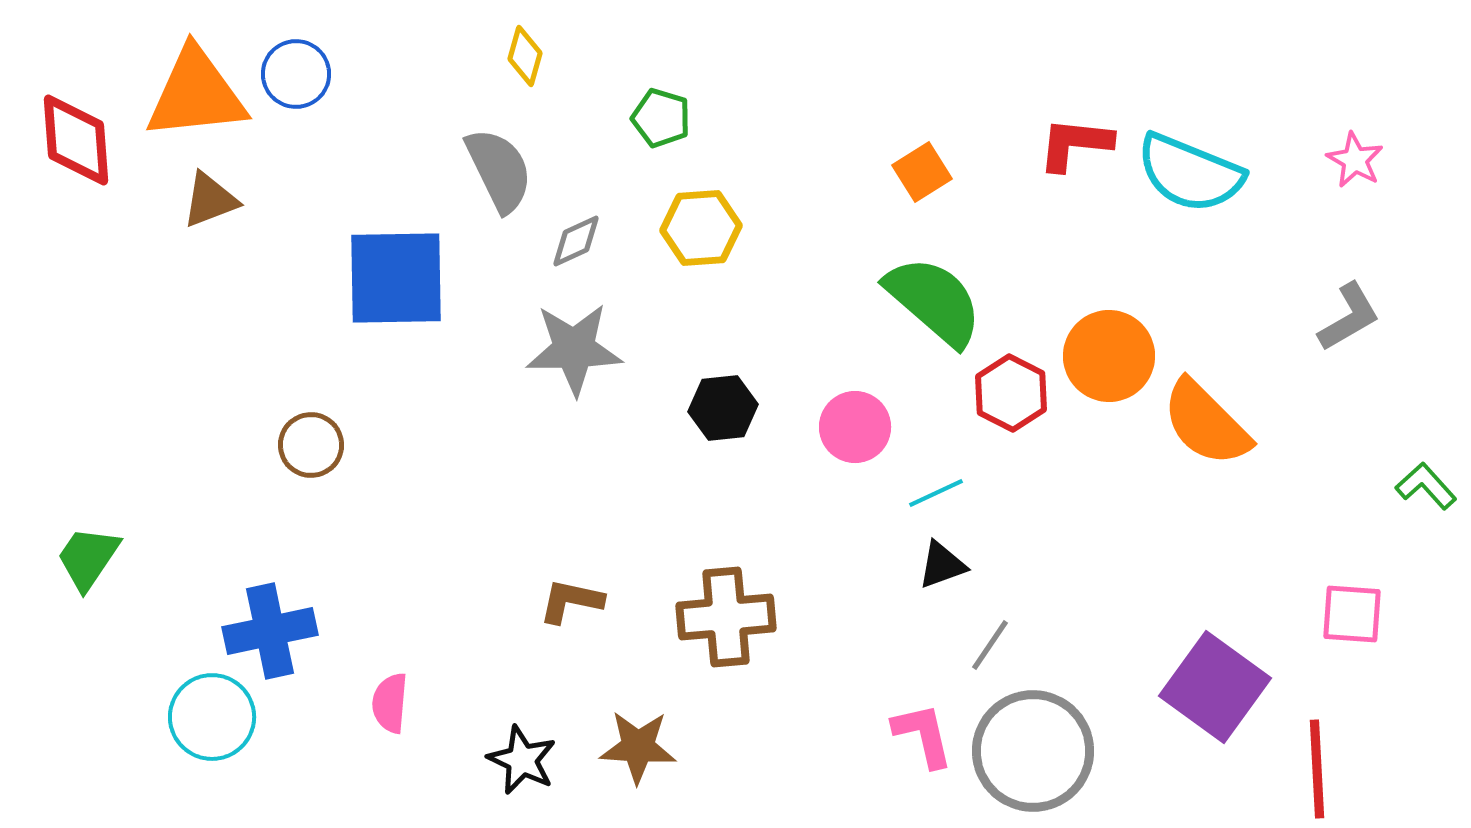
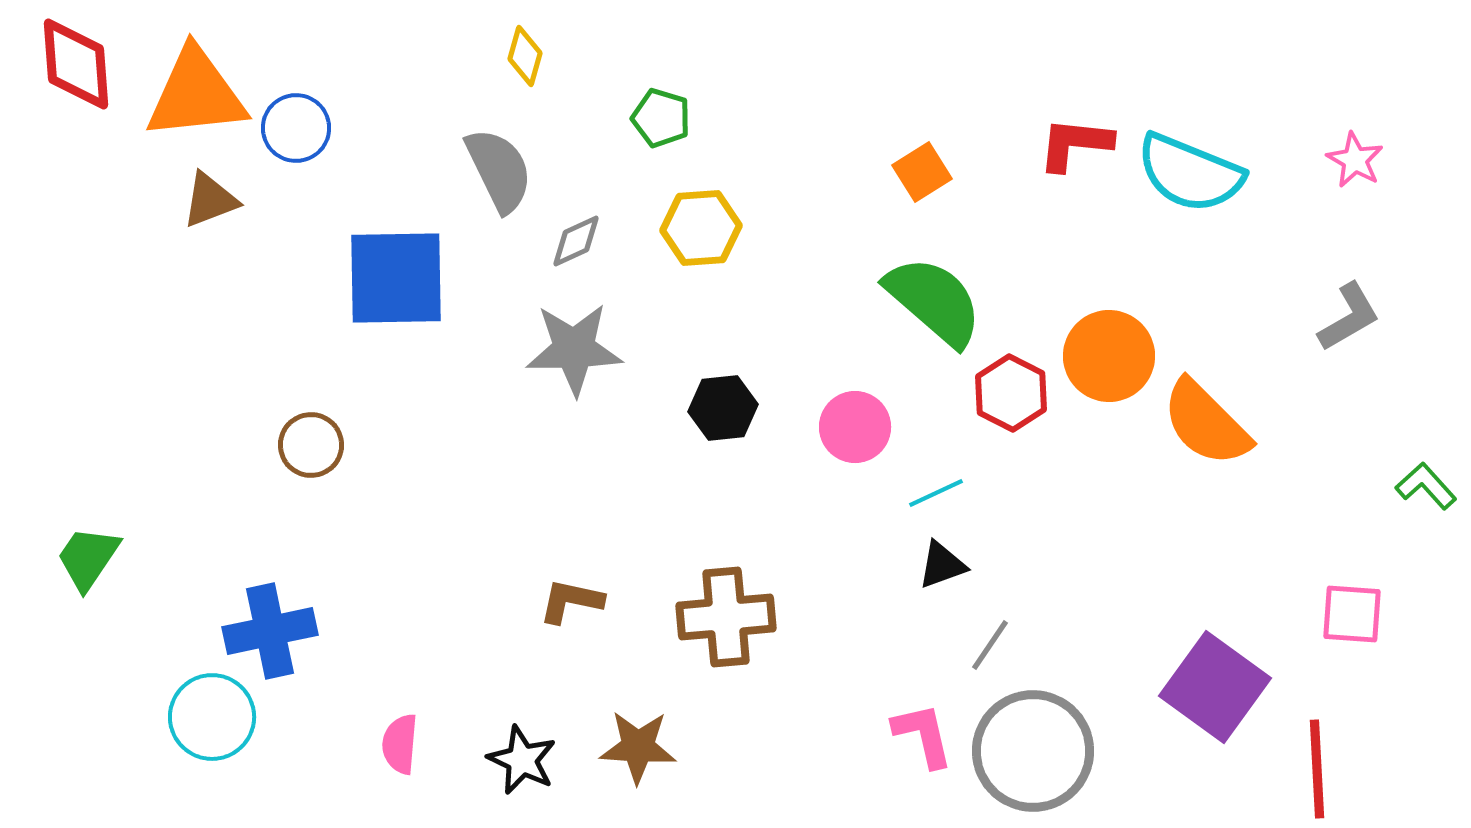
blue circle: moved 54 px down
red diamond: moved 76 px up
pink semicircle: moved 10 px right, 41 px down
